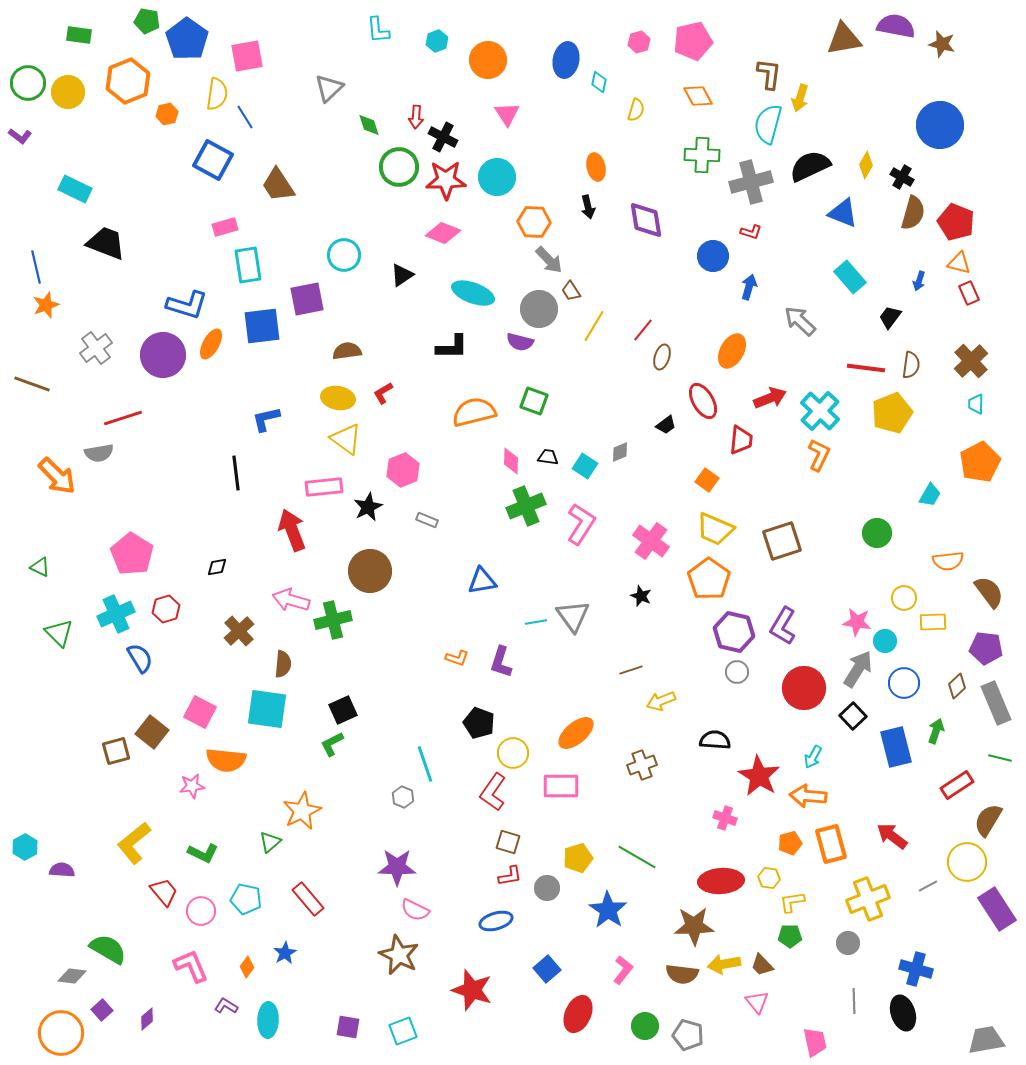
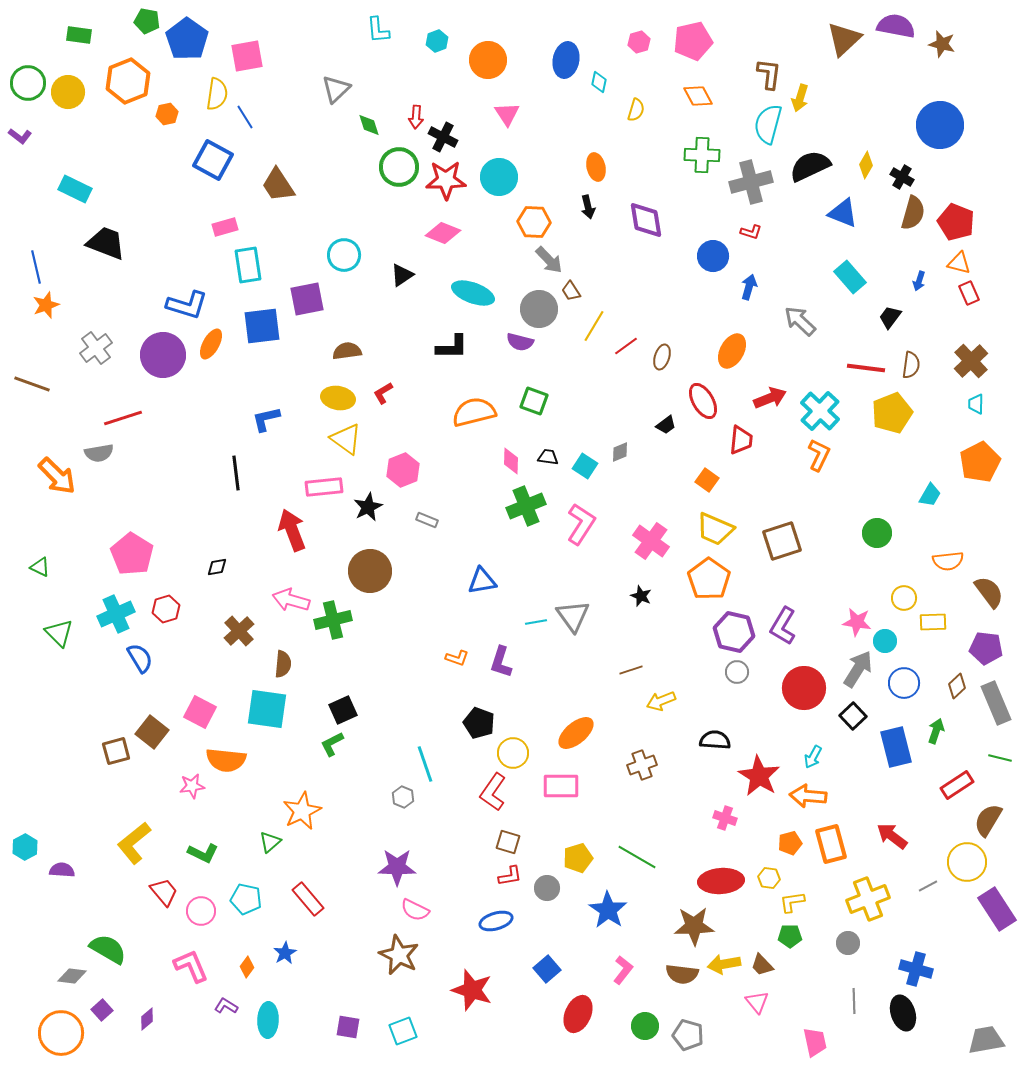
brown triangle at (844, 39): rotated 33 degrees counterclockwise
gray triangle at (329, 88): moved 7 px right, 1 px down
cyan circle at (497, 177): moved 2 px right
red line at (643, 330): moved 17 px left, 16 px down; rotated 15 degrees clockwise
